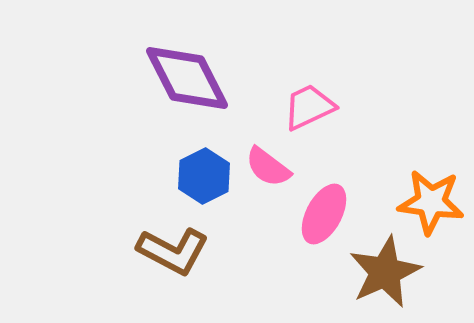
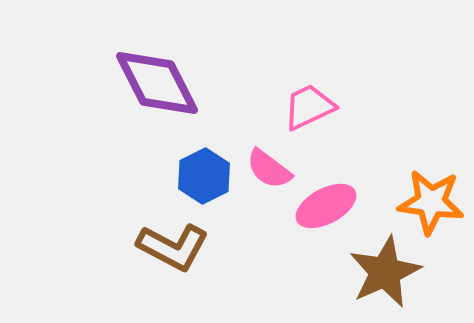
purple diamond: moved 30 px left, 5 px down
pink semicircle: moved 1 px right, 2 px down
pink ellipse: moved 2 px right, 8 px up; rotated 34 degrees clockwise
brown L-shape: moved 4 px up
